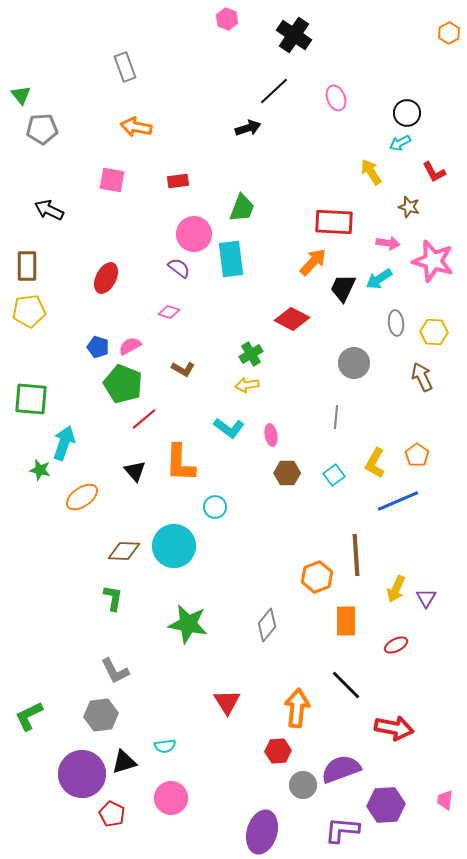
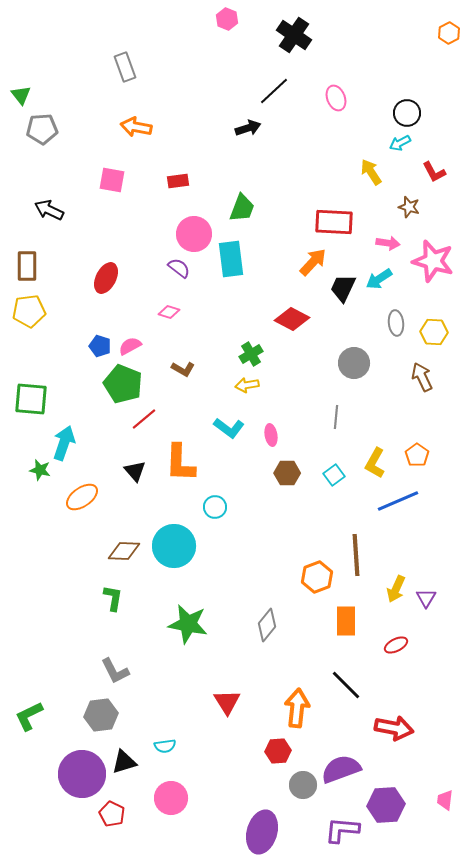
blue pentagon at (98, 347): moved 2 px right, 1 px up
